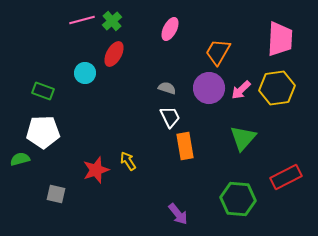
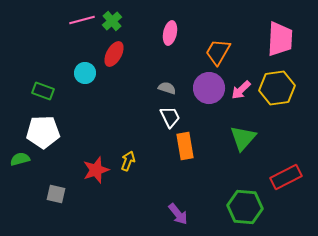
pink ellipse: moved 4 px down; rotated 15 degrees counterclockwise
yellow arrow: rotated 54 degrees clockwise
green hexagon: moved 7 px right, 8 px down
